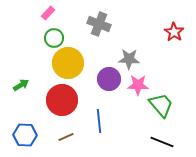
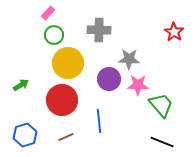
gray cross: moved 6 px down; rotated 20 degrees counterclockwise
green circle: moved 3 px up
blue hexagon: rotated 20 degrees counterclockwise
